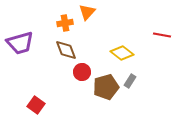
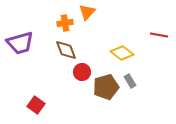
red line: moved 3 px left
gray rectangle: rotated 64 degrees counterclockwise
